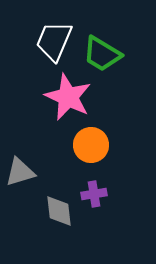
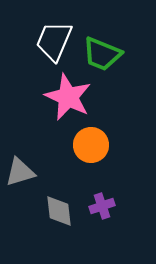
green trapezoid: rotated 9 degrees counterclockwise
purple cross: moved 8 px right, 12 px down; rotated 10 degrees counterclockwise
